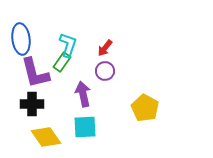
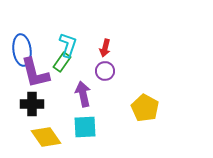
blue ellipse: moved 1 px right, 11 px down
red arrow: rotated 24 degrees counterclockwise
